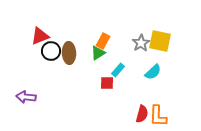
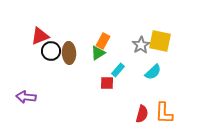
gray star: moved 2 px down
orange L-shape: moved 6 px right, 3 px up
